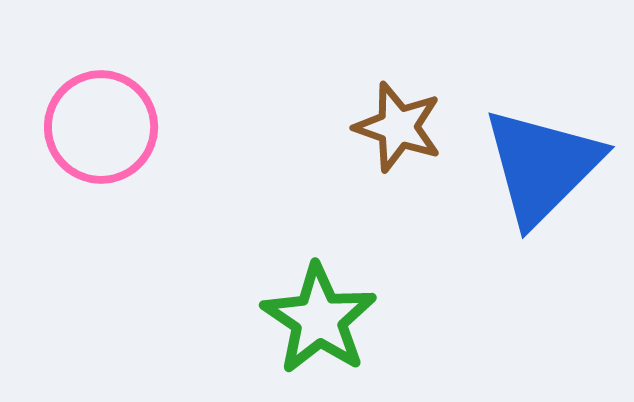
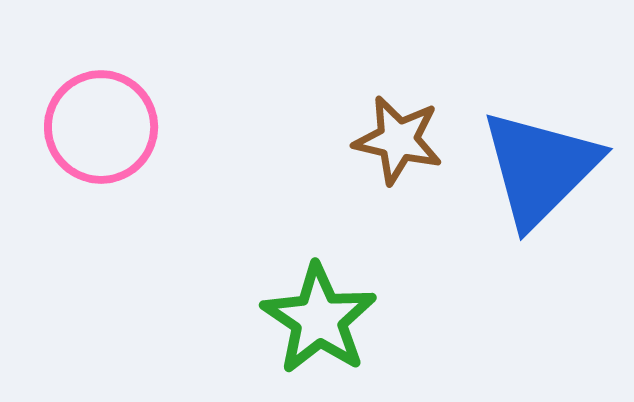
brown star: moved 13 px down; rotated 6 degrees counterclockwise
blue triangle: moved 2 px left, 2 px down
